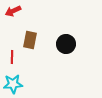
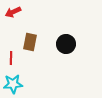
red arrow: moved 1 px down
brown rectangle: moved 2 px down
red line: moved 1 px left, 1 px down
